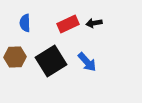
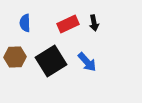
black arrow: rotated 91 degrees counterclockwise
